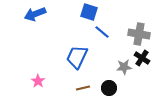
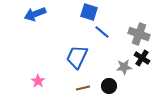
gray cross: rotated 10 degrees clockwise
black circle: moved 2 px up
